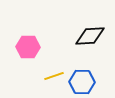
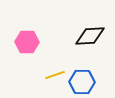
pink hexagon: moved 1 px left, 5 px up
yellow line: moved 1 px right, 1 px up
